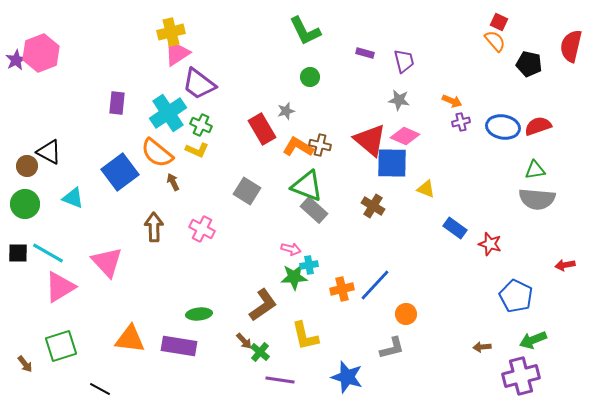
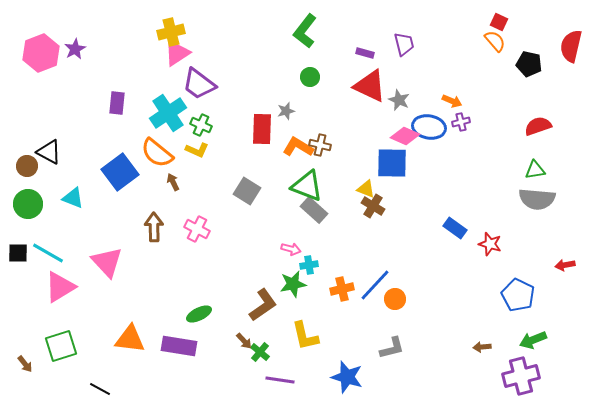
green L-shape at (305, 31): rotated 64 degrees clockwise
purple star at (16, 60): moved 59 px right, 11 px up
purple trapezoid at (404, 61): moved 17 px up
gray star at (399, 100): rotated 15 degrees clockwise
blue ellipse at (503, 127): moved 74 px left
red rectangle at (262, 129): rotated 32 degrees clockwise
red triangle at (370, 140): moved 54 px up; rotated 15 degrees counterclockwise
yellow triangle at (426, 189): moved 60 px left
green circle at (25, 204): moved 3 px right
pink cross at (202, 229): moved 5 px left
green star at (294, 277): moved 1 px left, 7 px down; rotated 8 degrees counterclockwise
blue pentagon at (516, 296): moved 2 px right, 1 px up
green ellipse at (199, 314): rotated 20 degrees counterclockwise
orange circle at (406, 314): moved 11 px left, 15 px up
